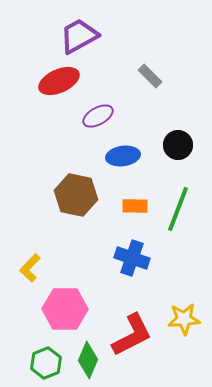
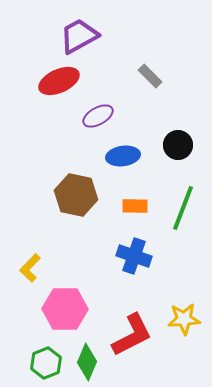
green line: moved 5 px right, 1 px up
blue cross: moved 2 px right, 2 px up
green diamond: moved 1 px left, 2 px down
